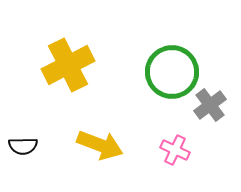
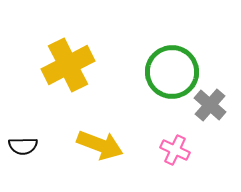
gray cross: rotated 12 degrees counterclockwise
